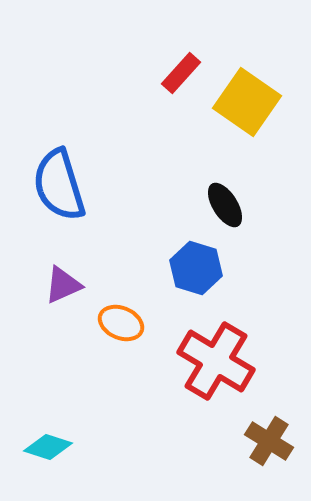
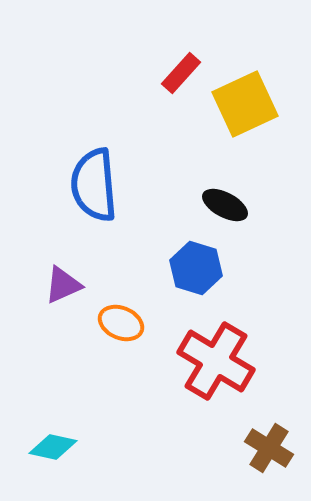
yellow square: moved 2 px left, 2 px down; rotated 30 degrees clockwise
blue semicircle: moved 35 px right; rotated 12 degrees clockwise
black ellipse: rotated 30 degrees counterclockwise
brown cross: moved 7 px down
cyan diamond: moved 5 px right; rotated 6 degrees counterclockwise
